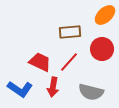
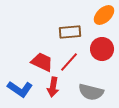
orange ellipse: moved 1 px left
red trapezoid: moved 2 px right
